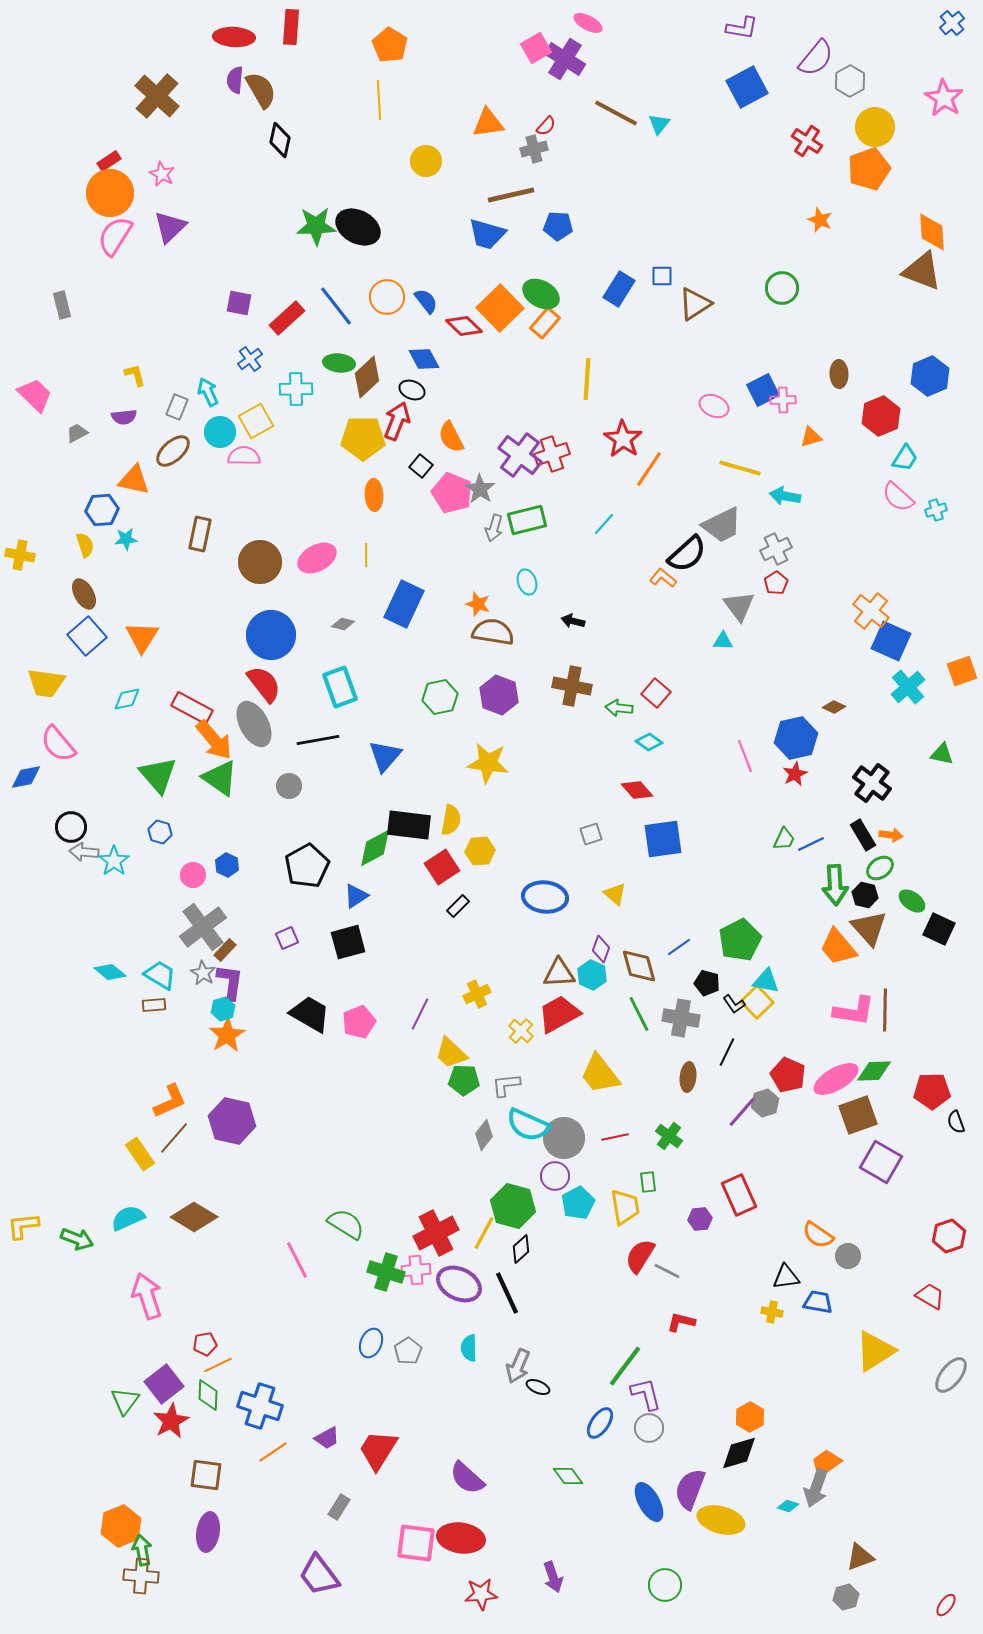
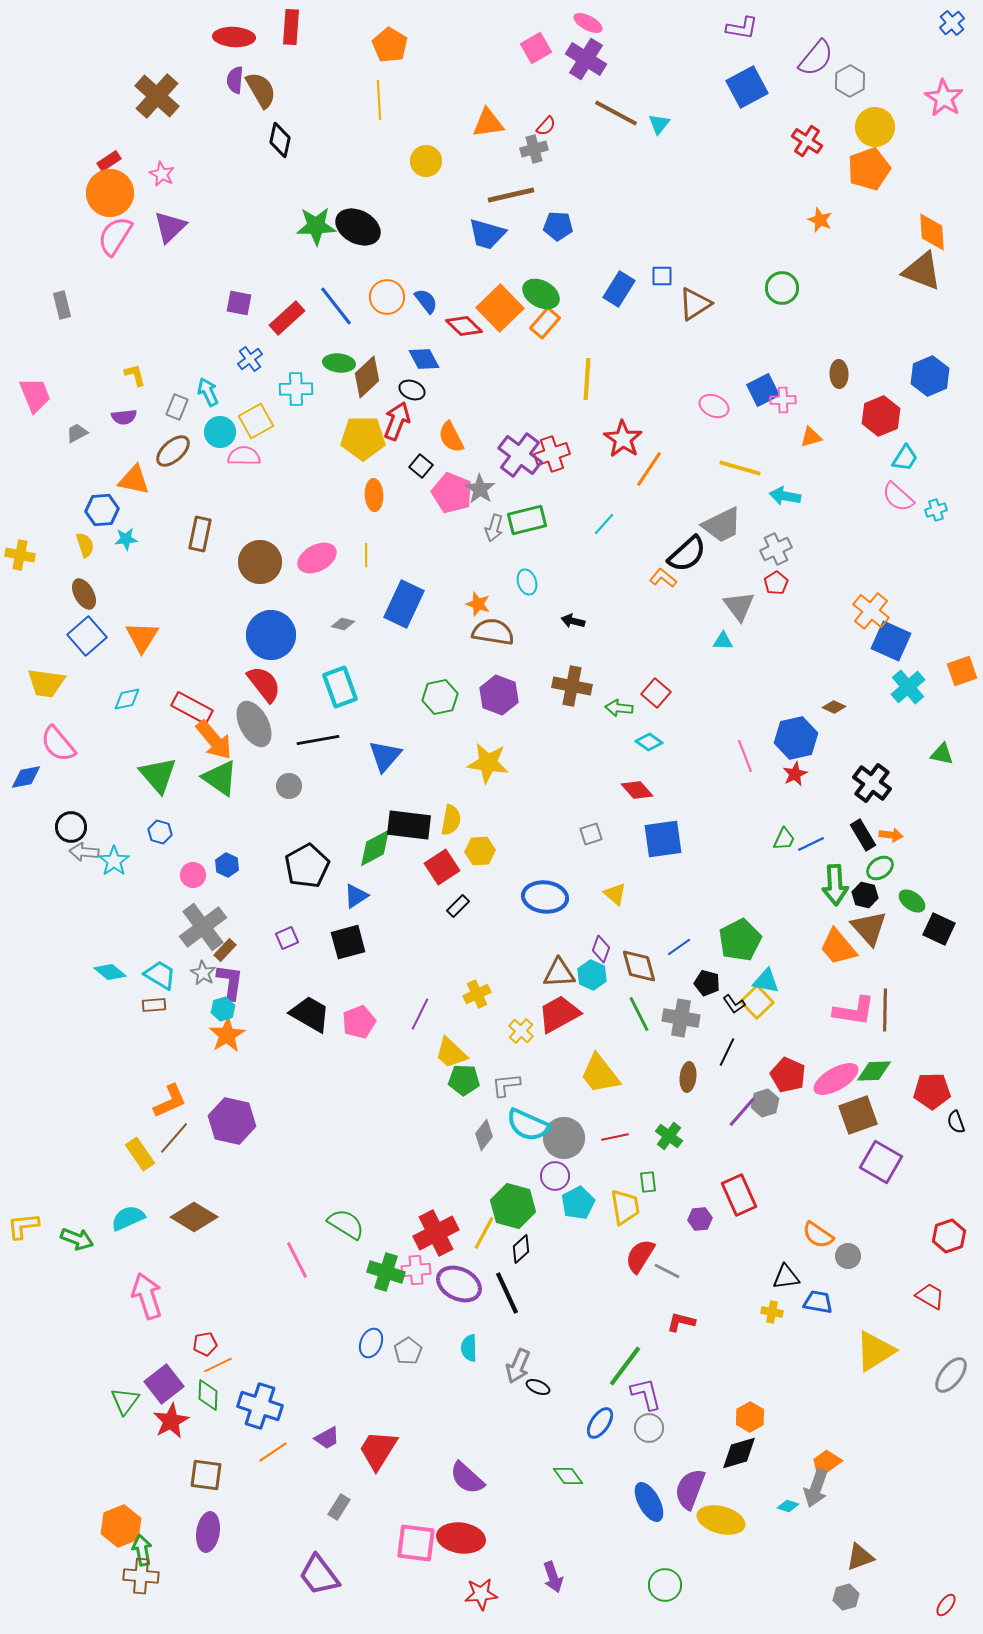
purple cross at (565, 59): moved 21 px right
pink trapezoid at (35, 395): rotated 24 degrees clockwise
